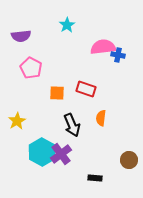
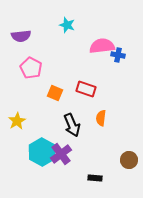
cyan star: rotated 21 degrees counterclockwise
pink semicircle: moved 1 px left, 1 px up
orange square: moved 2 px left; rotated 21 degrees clockwise
